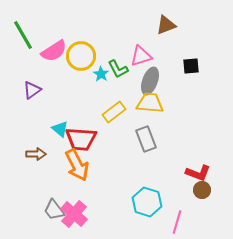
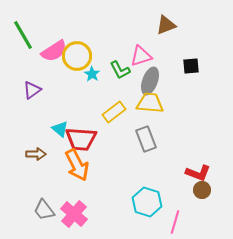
yellow circle: moved 4 px left
green L-shape: moved 2 px right, 1 px down
cyan star: moved 9 px left
gray trapezoid: moved 10 px left
pink line: moved 2 px left
